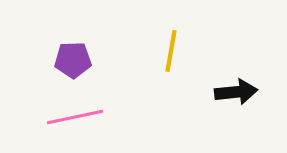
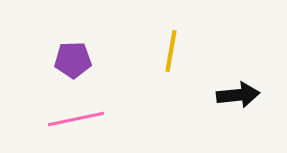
black arrow: moved 2 px right, 3 px down
pink line: moved 1 px right, 2 px down
